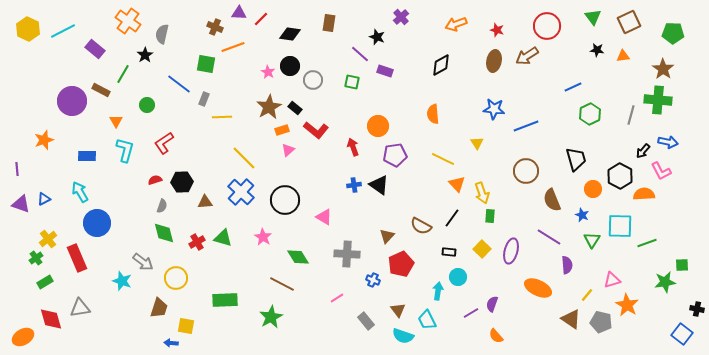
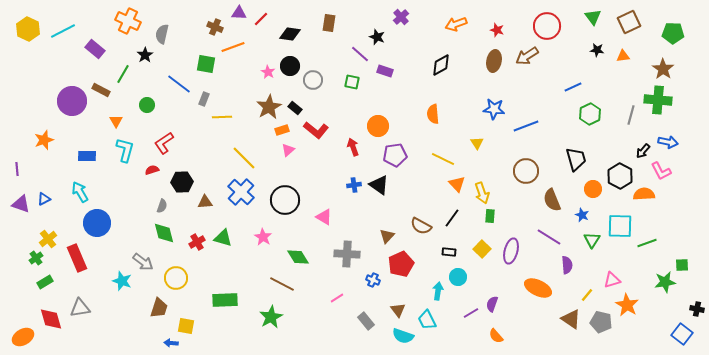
orange cross at (128, 21): rotated 10 degrees counterclockwise
red semicircle at (155, 180): moved 3 px left, 10 px up
